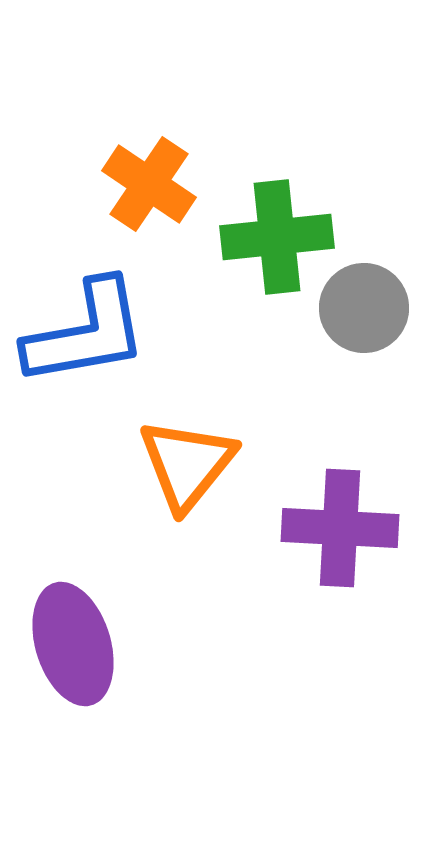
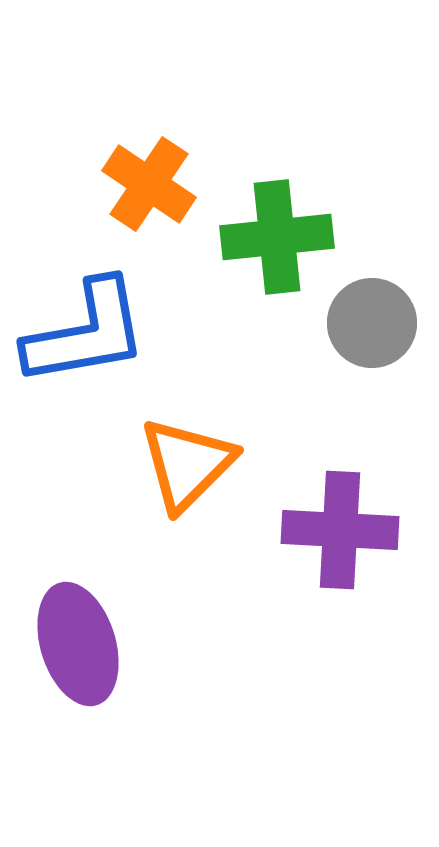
gray circle: moved 8 px right, 15 px down
orange triangle: rotated 6 degrees clockwise
purple cross: moved 2 px down
purple ellipse: moved 5 px right
